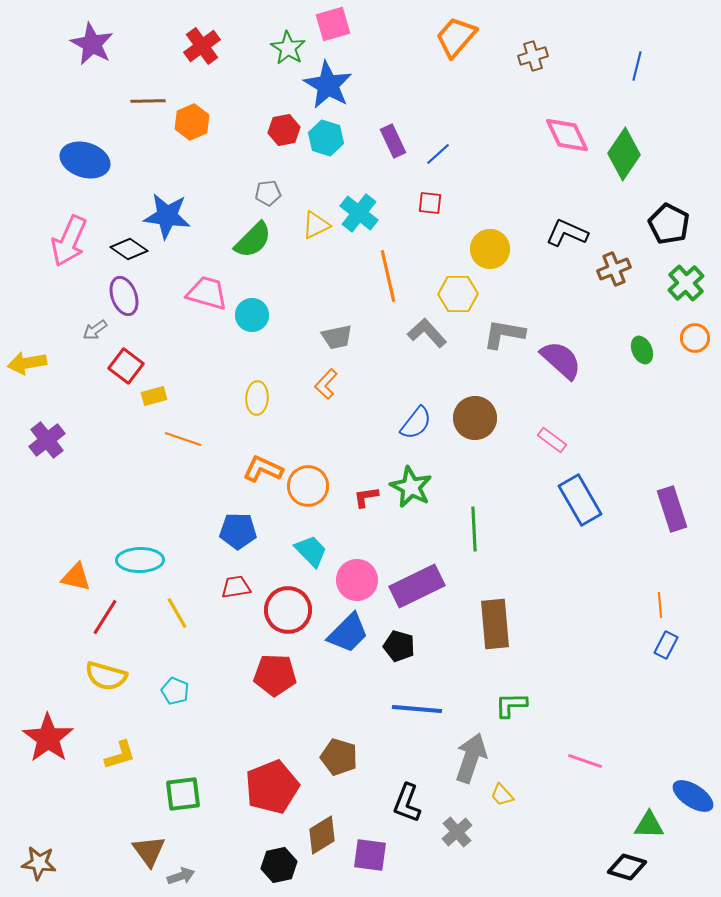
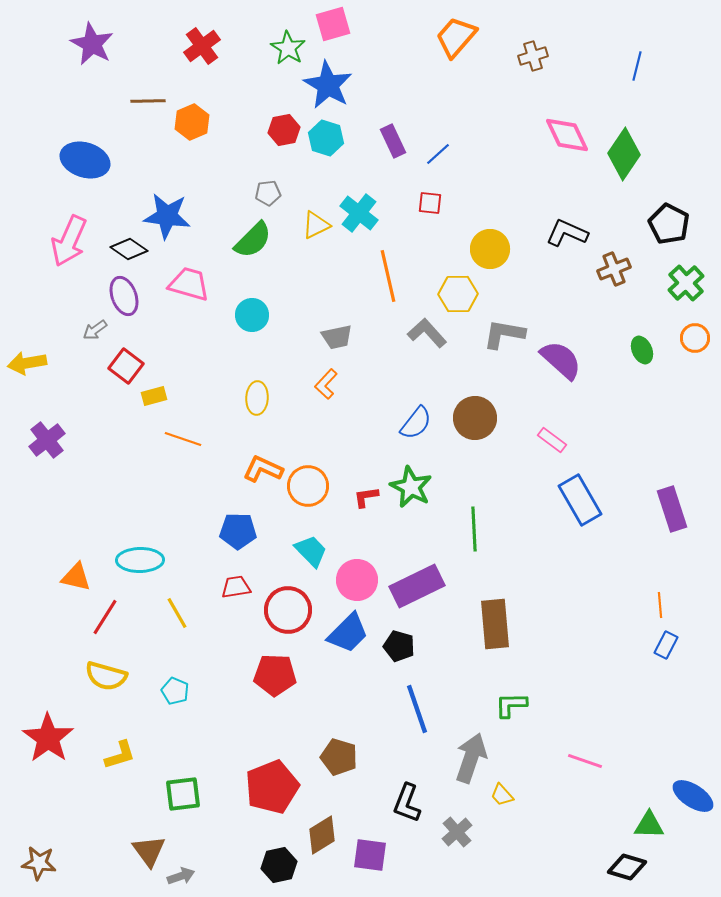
pink trapezoid at (207, 293): moved 18 px left, 9 px up
blue line at (417, 709): rotated 66 degrees clockwise
